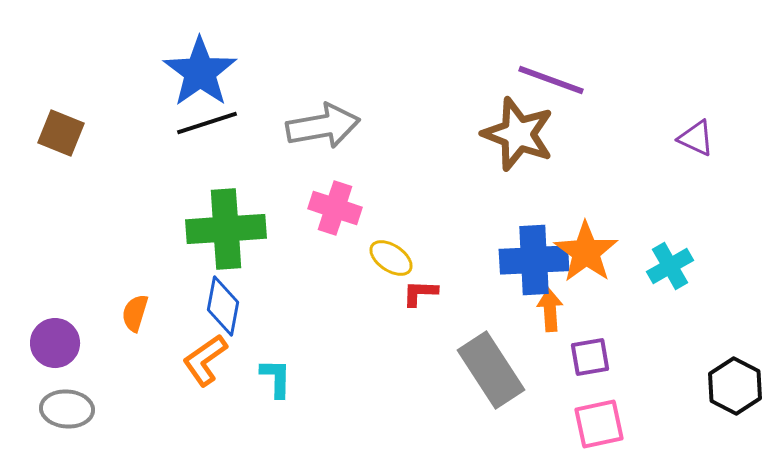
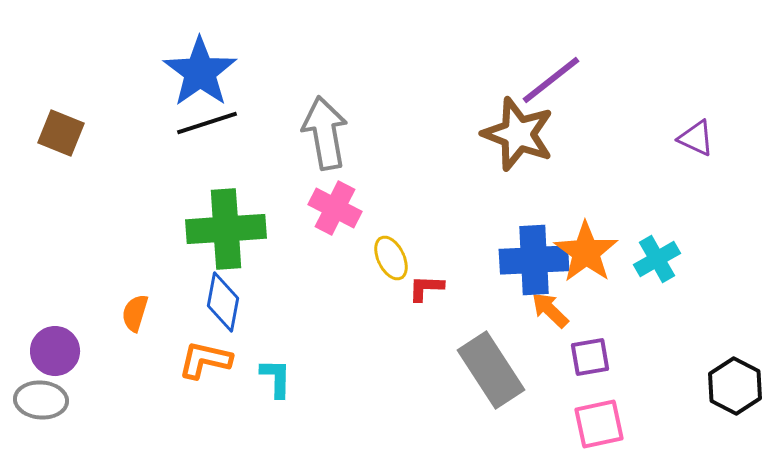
purple line: rotated 58 degrees counterclockwise
gray arrow: moved 2 px right, 7 px down; rotated 90 degrees counterclockwise
pink cross: rotated 9 degrees clockwise
yellow ellipse: rotated 30 degrees clockwise
cyan cross: moved 13 px left, 7 px up
red L-shape: moved 6 px right, 5 px up
blue diamond: moved 4 px up
orange arrow: rotated 42 degrees counterclockwise
purple circle: moved 8 px down
orange L-shape: rotated 48 degrees clockwise
gray ellipse: moved 26 px left, 9 px up
